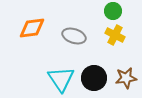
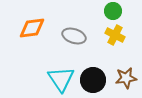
black circle: moved 1 px left, 2 px down
